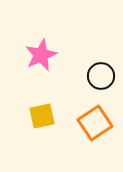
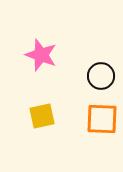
pink star: rotated 28 degrees counterclockwise
orange square: moved 7 px right, 4 px up; rotated 36 degrees clockwise
